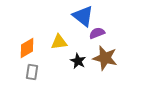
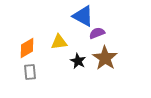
blue triangle: rotated 10 degrees counterclockwise
brown star: rotated 20 degrees clockwise
gray rectangle: moved 2 px left; rotated 14 degrees counterclockwise
